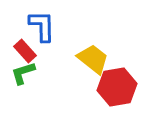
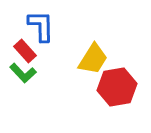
blue L-shape: moved 1 px left
yellow trapezoid: rotated 84 degrees clockwise
green L-shape: rotated 116 degrees counterclockwise
